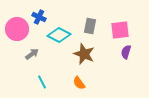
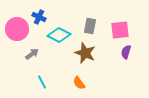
brown star: moved 1 px right, 1 px up
